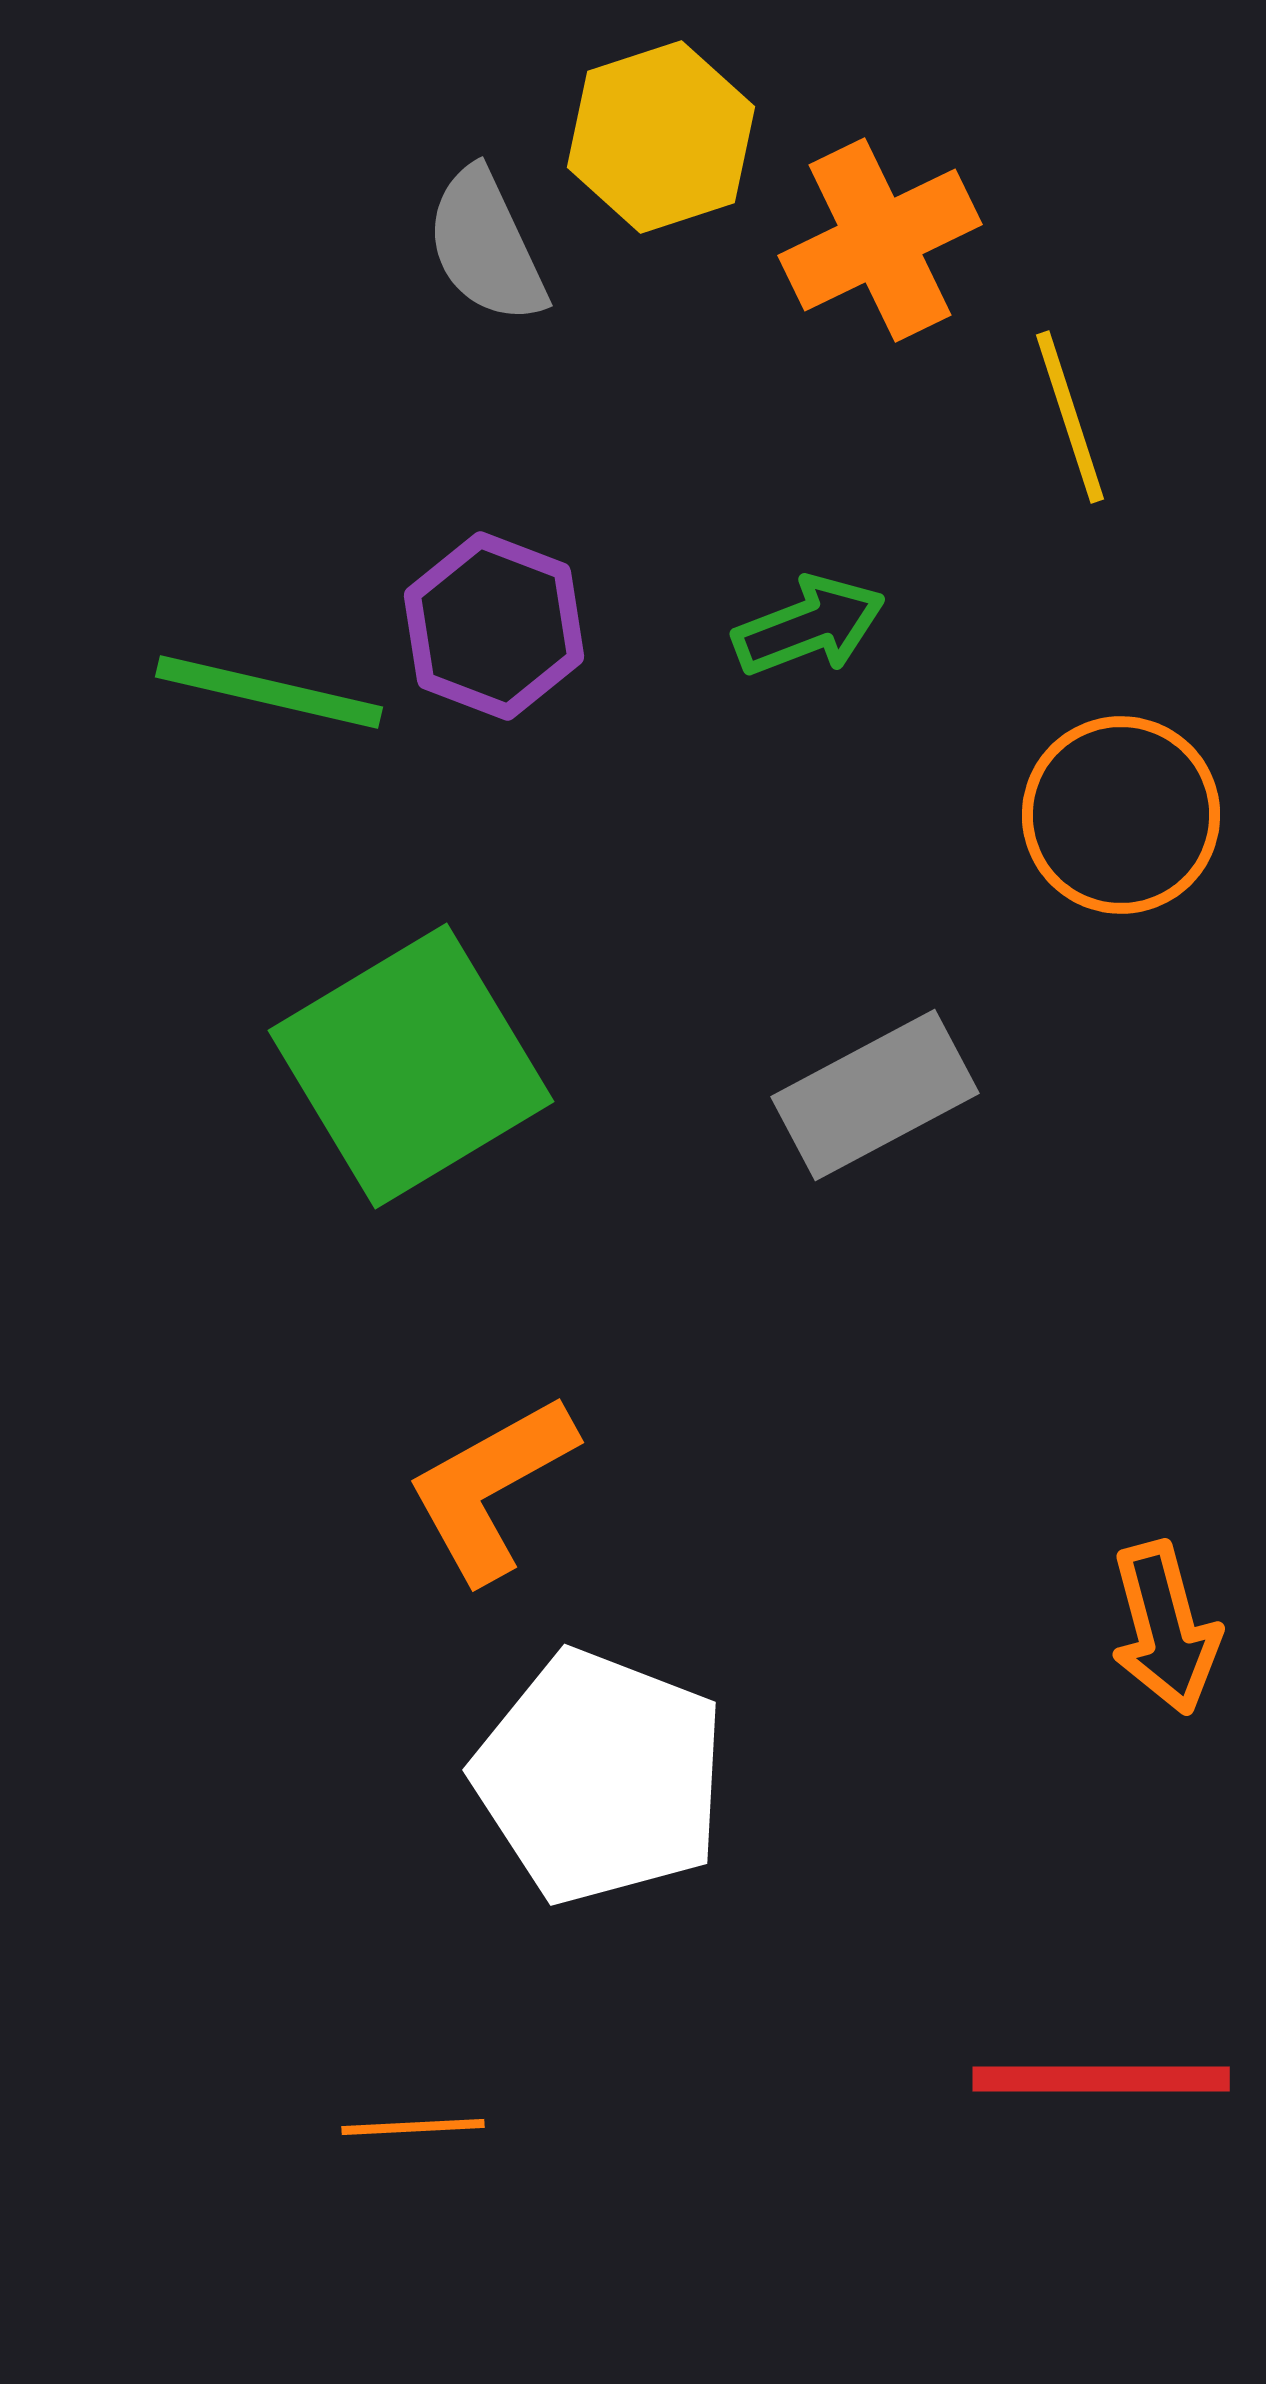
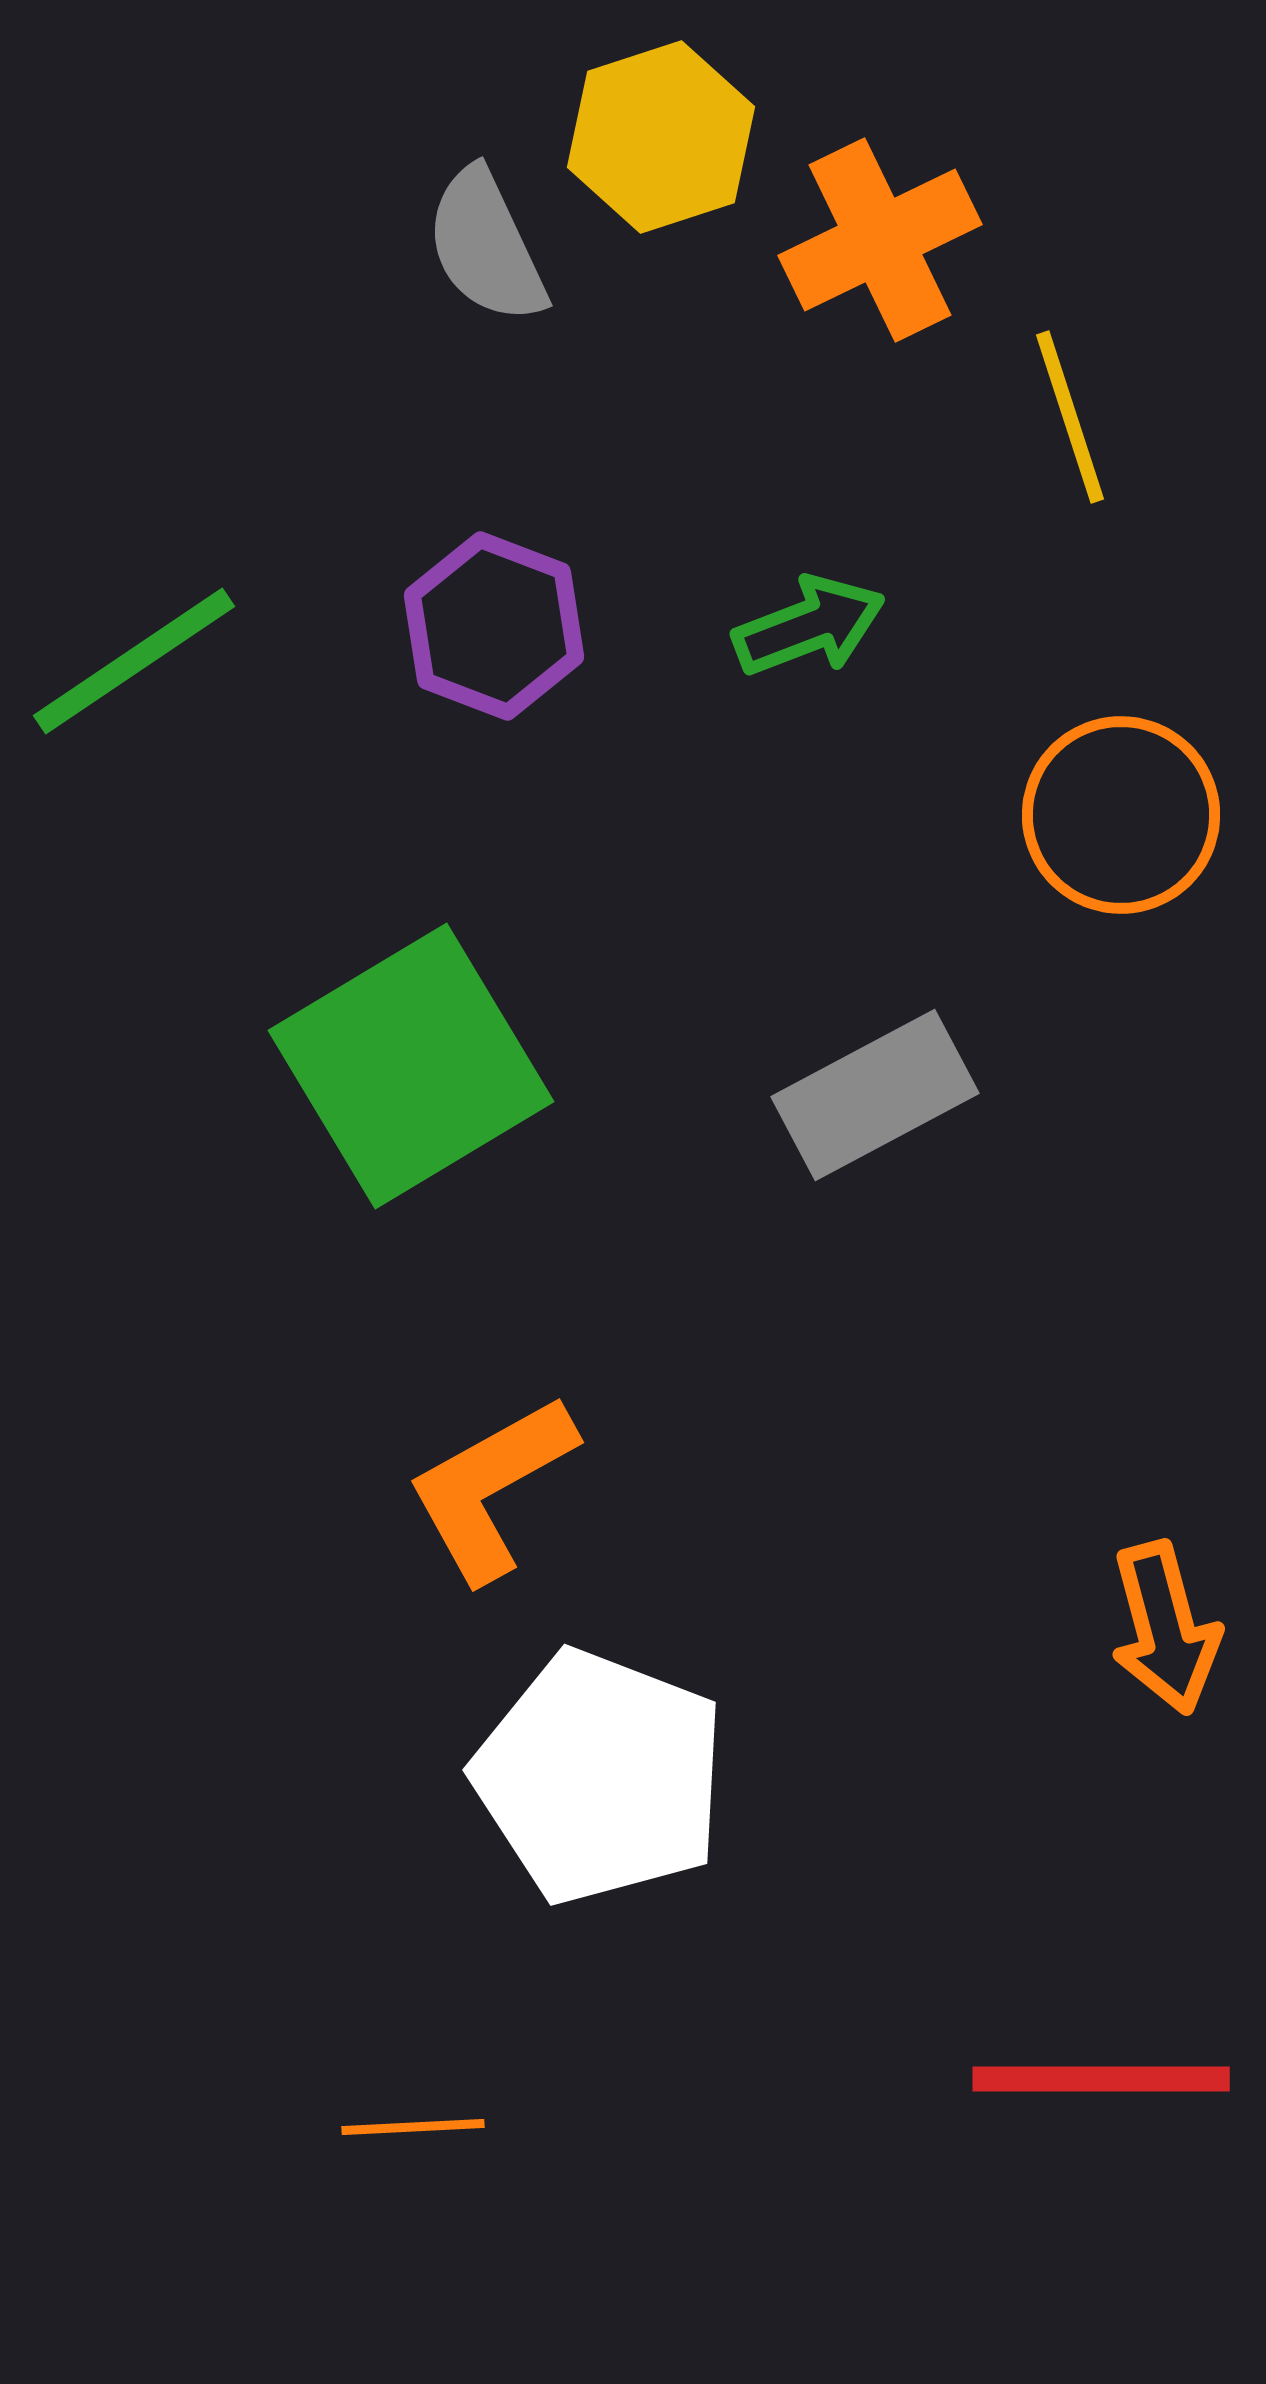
green line: moved 135 px left, 31 px up; rotated 47 degrees counterclockwise
